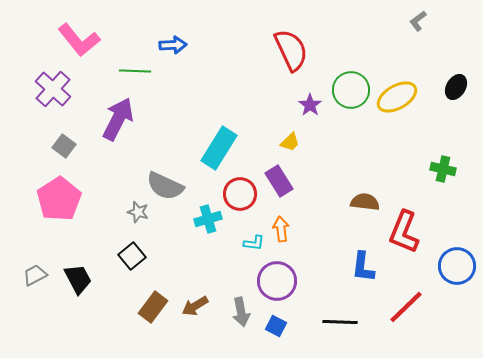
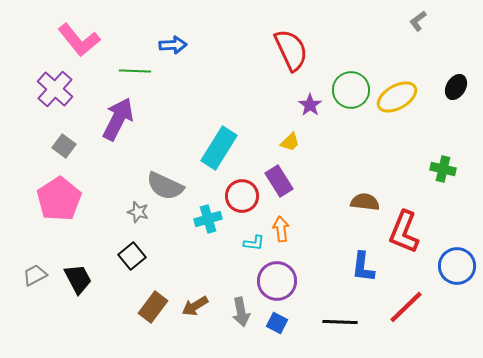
purple cross: moved 2 px right
red circle: moved 2 px right, 2 px down
blue square: moved 1 px right, 3 px up
